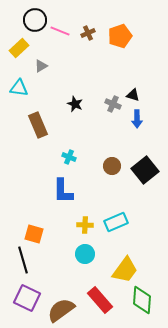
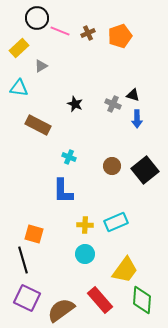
black circle: moved 2 px right, 2 px up
brown rectangle: rotated 40 degrees counterclockwise
